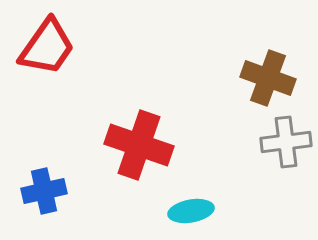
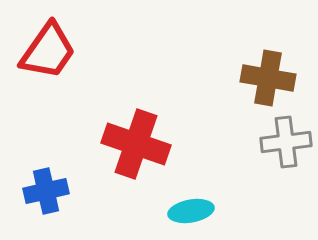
red trapezoid: moved 1 px right, 4 px down
brown cross: rotated 10 degrees counterclockwise
red cross: moved 3 px left, 1 px up
blue cross: moved 2 px right
